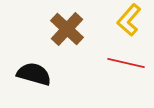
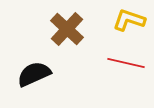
yellow L-shape: rotated 68 degrees clockwise
black semicircle: rotated 40 degrees counterclockwise
